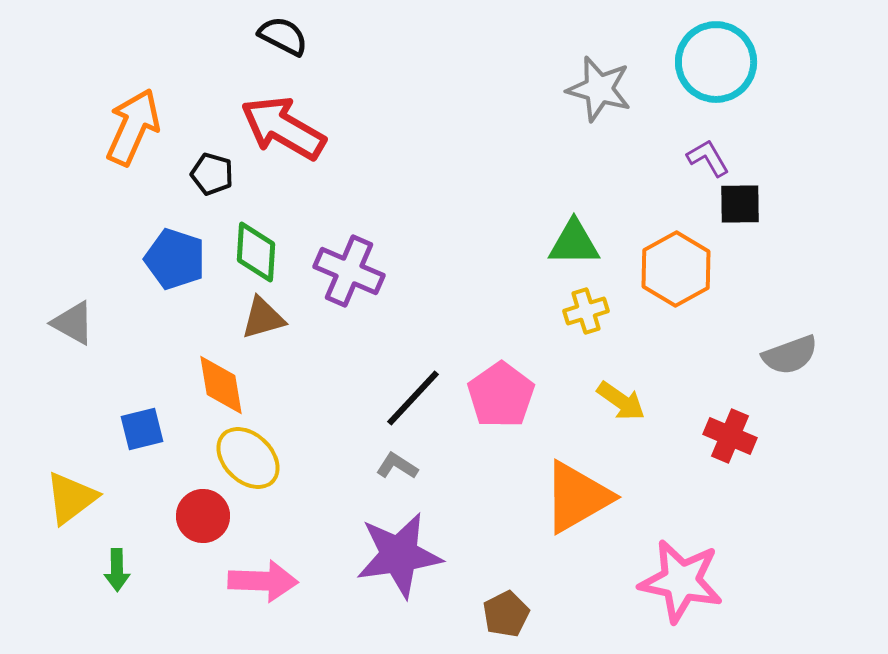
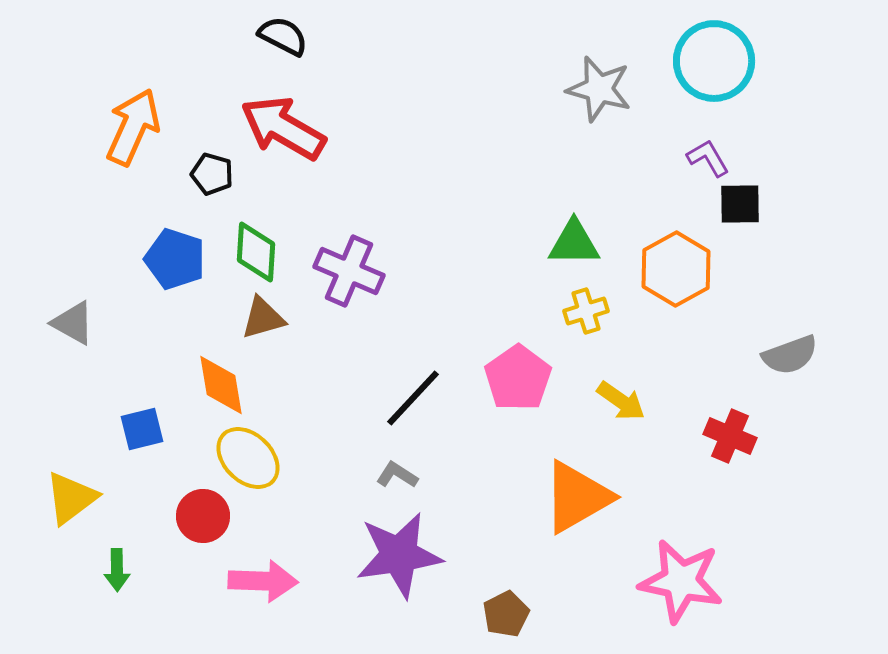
cyan circle: moved 2 px left, 1 px up
pink pentagon: moved 17 px right, 17 px up
gray L-shape: moved 9 px down
